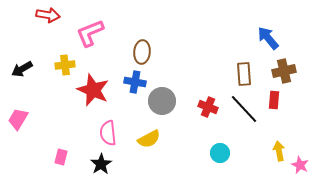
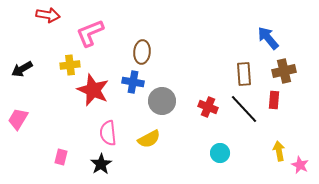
yellow cross: moved 5 px right
blue cross: moved 2 px left
